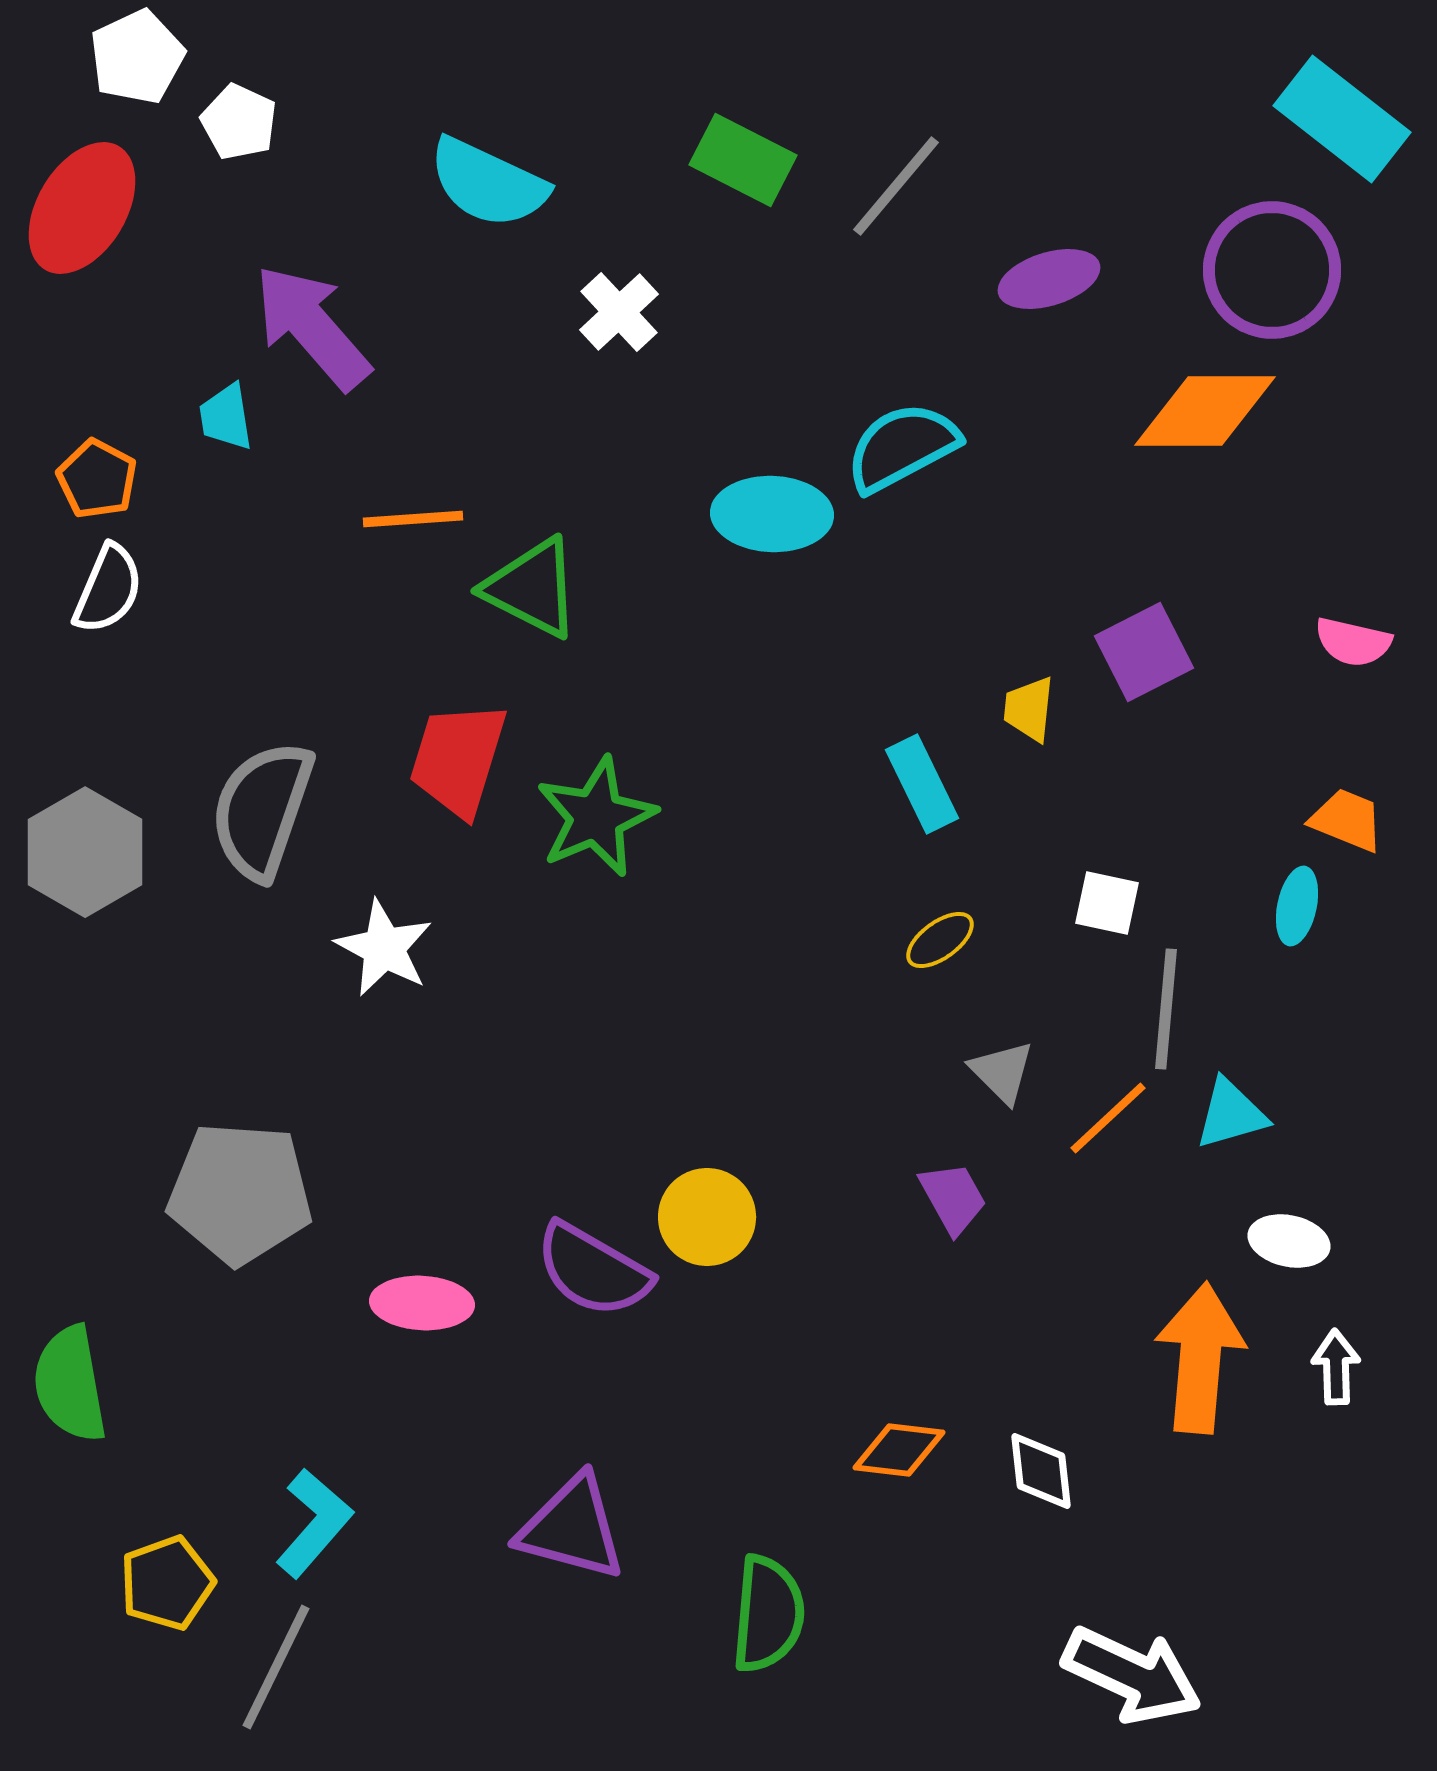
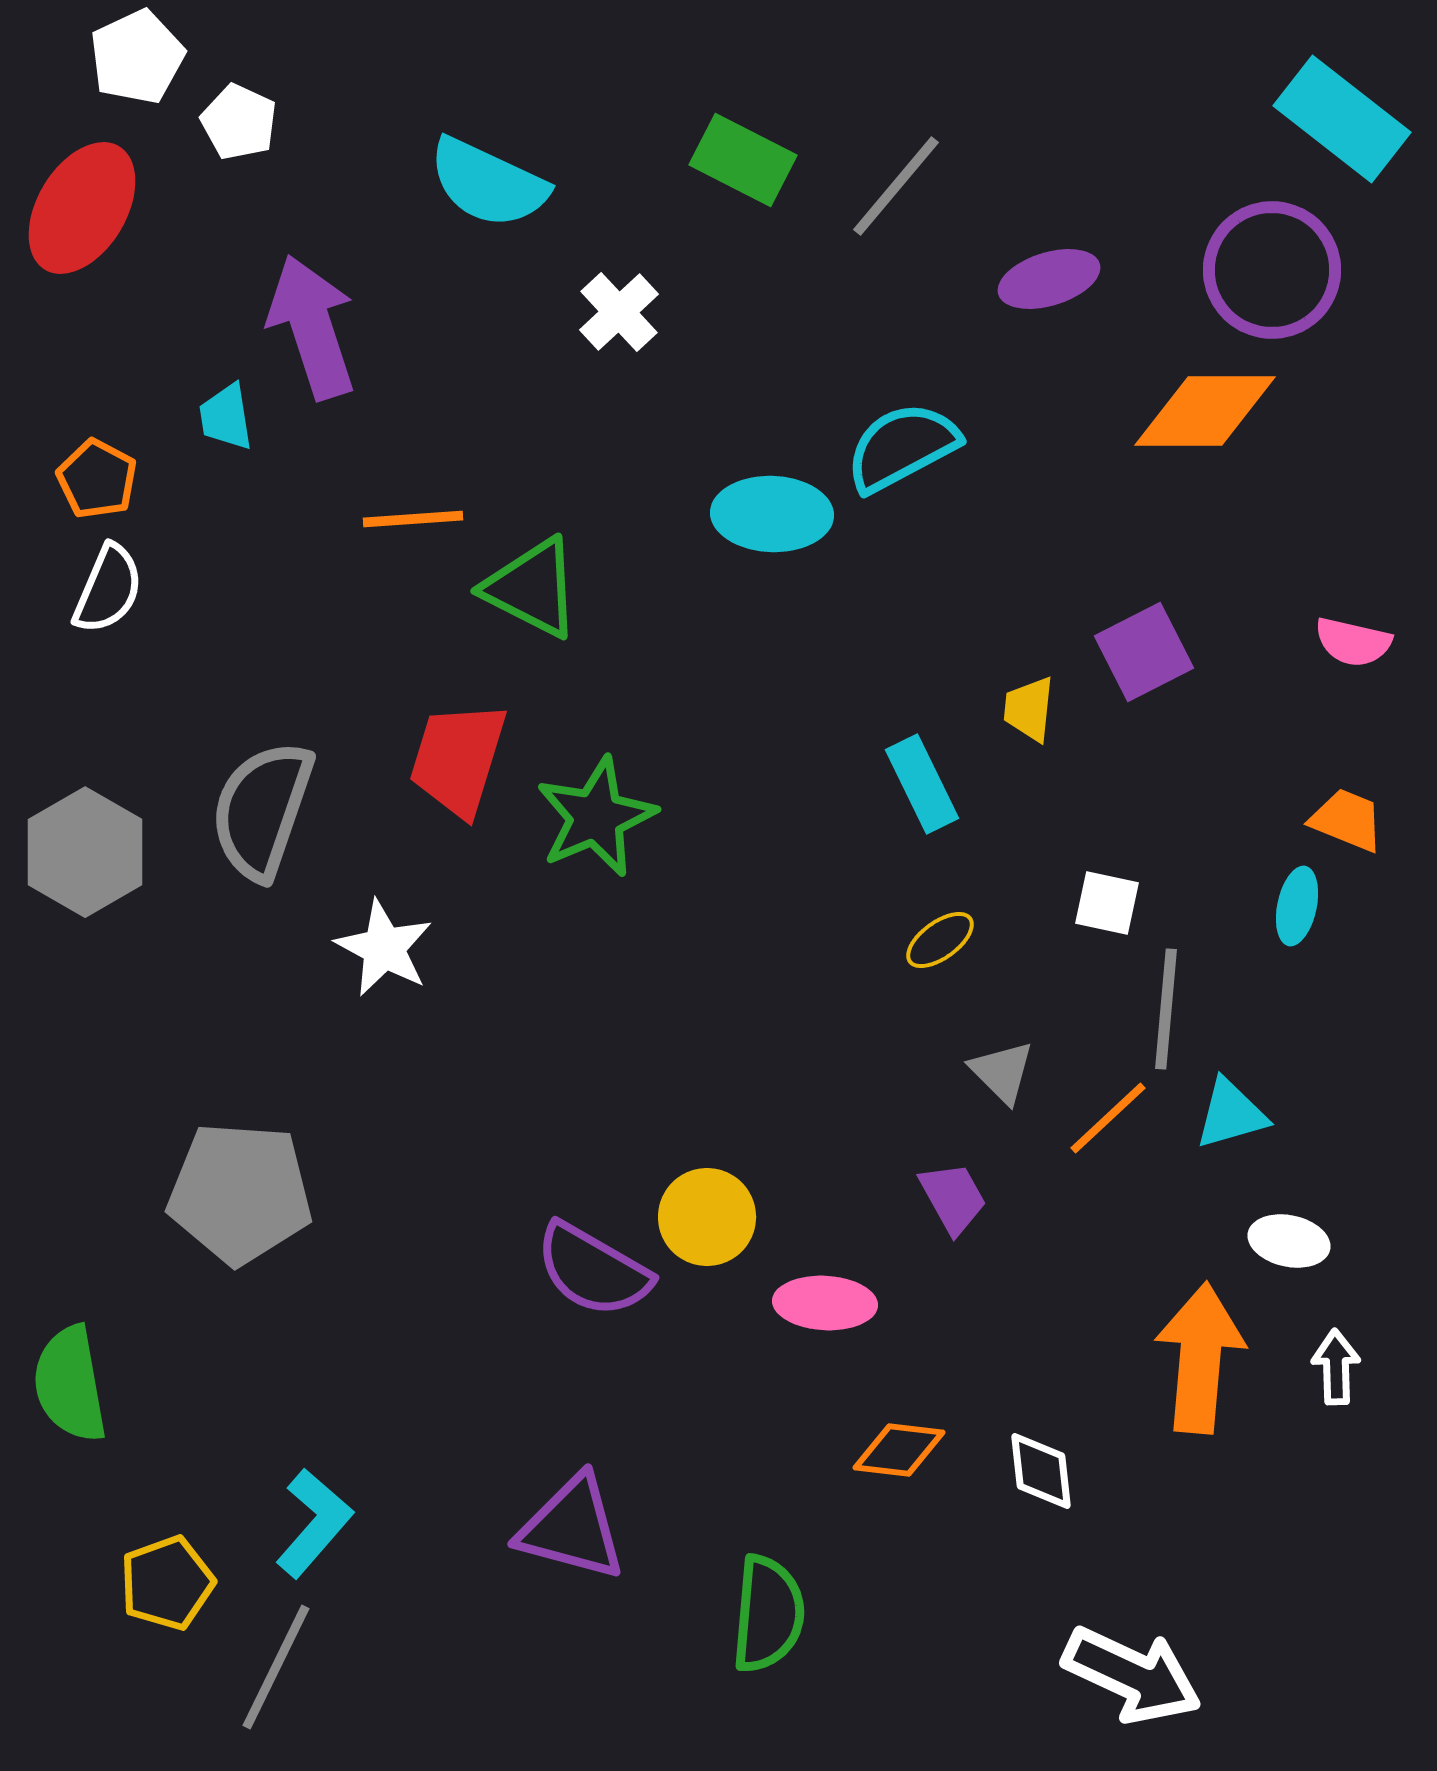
purple arrow at (312, 327): rotated 23 degrees clockwise
pink ellipse at (422, 1303): moved 403 px right
